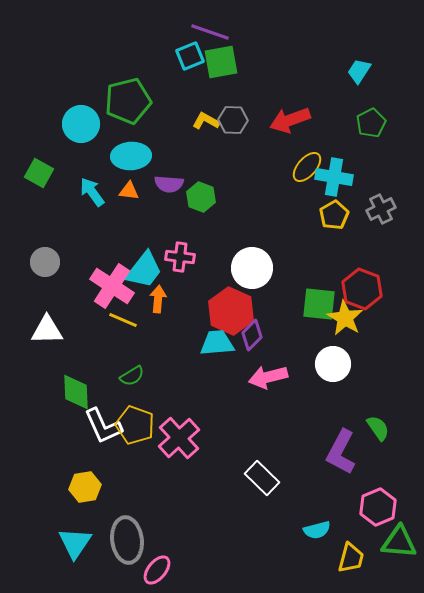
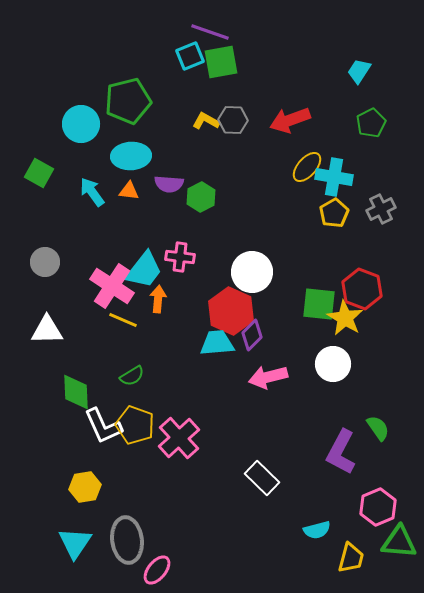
green hexagon at (201, 197): rotated 12 degrees clockwise
yellow pentagon at (334, 215): moved 2 px up
white circle at (252, 268): moved 4 px down
